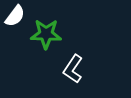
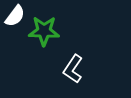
green star: moved 2 px left, 3 px up
